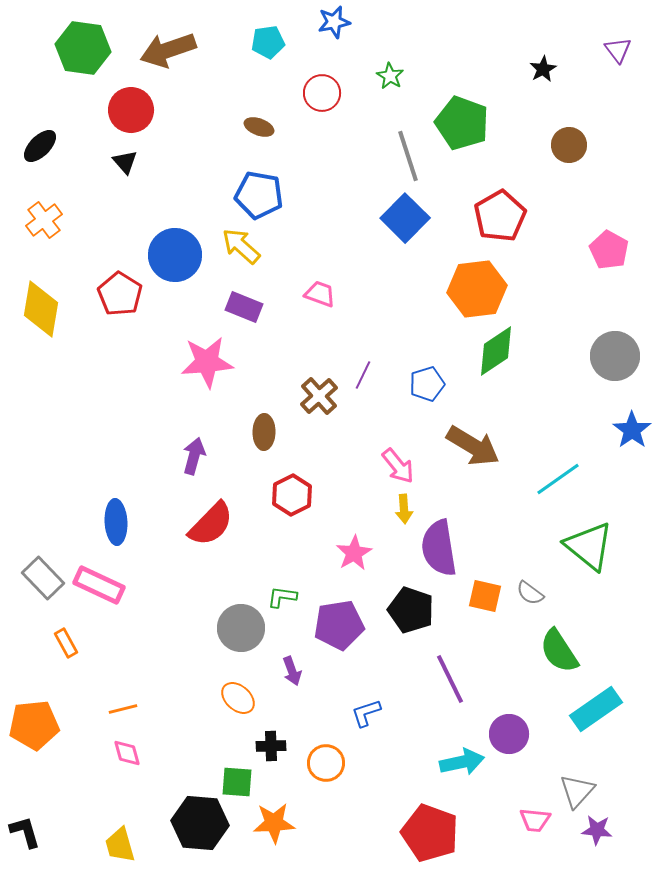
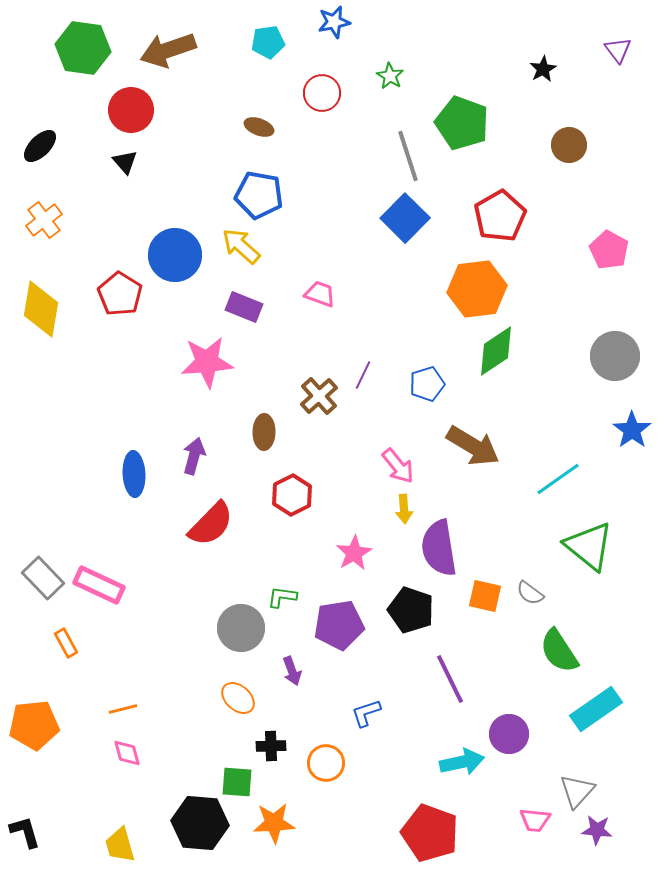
blue ellipse at (116, 522): moved 18 px right, 48 px up
